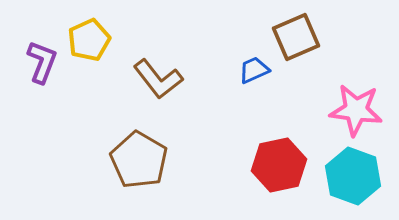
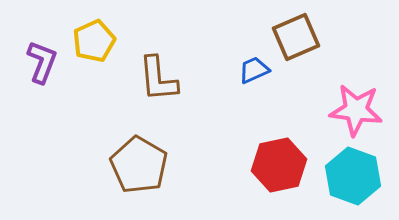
yellow pentagon: moved 5 px right, 1 px down
brown L-shape: rotated 33 degrees clockwise
brown pentagon: moved 5 px down
